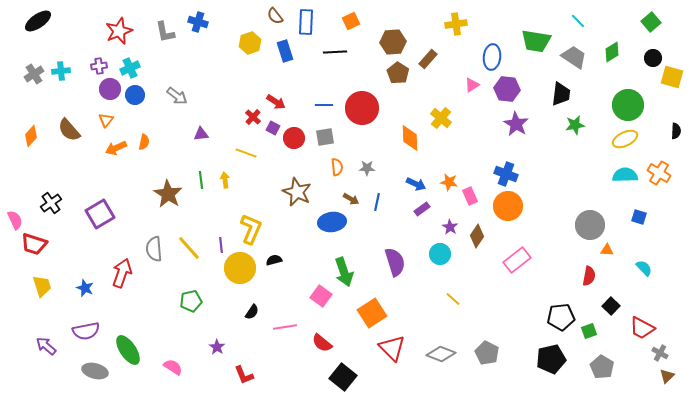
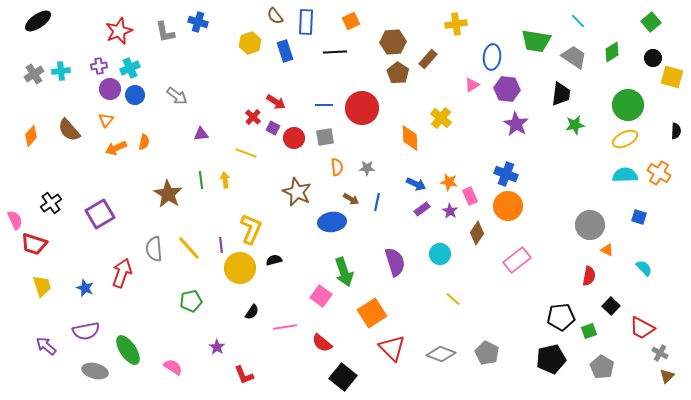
purple star at (450, 227): moved 16 px up
brown diamond at (477, 236): moved 3 px up
orange triangle at (607, 250): rotated 24 degrees clockwise
